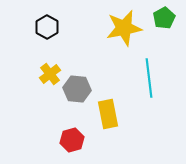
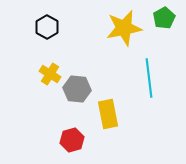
yellow cross: rotated 20 degrees counterclockwise
